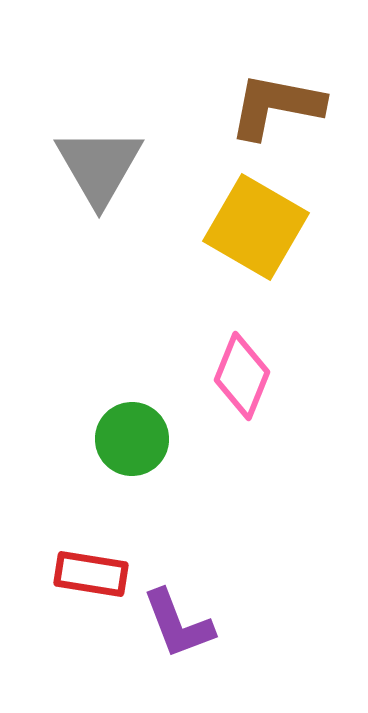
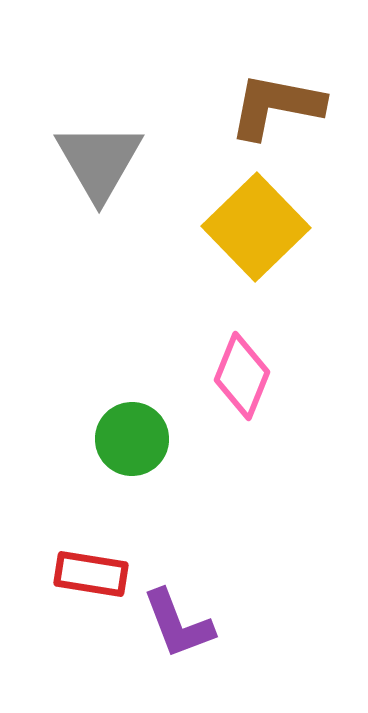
gray triangle: moved 5 px up
yellow square: rotated 16 degrees clockwise
